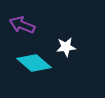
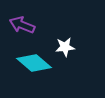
white star: moved 1 px left
